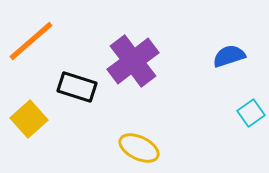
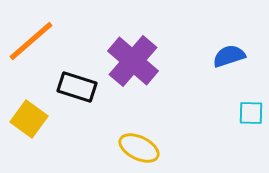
purple cross: rotated 12 degrees counterclockwise
cyan square: rotated 36 degrees clockwise
yellow square: rotated 12 degrees counterclockwise
